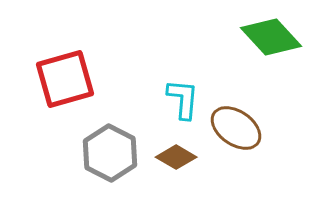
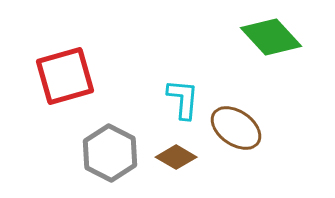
red square: moved 3 px up
